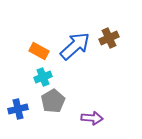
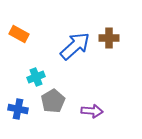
brown cross: rotated 24 degrees clockwise
orange rectangle: moved 20 px left, 17 px up
cyan cross: moved 7 px left
blue cross: rotated 24 degrees clockwise
purple arrow: moved 7 px up
